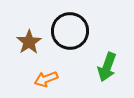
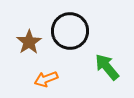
green arrow: rotated 120 degrees clockwise
